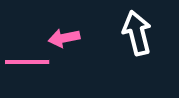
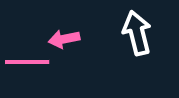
pink arrow: moved 1 px down
